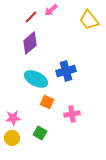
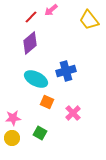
pink cross: moved 1 px right, 1 px up; rotated 35 degrees counterclockwise
